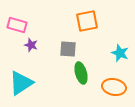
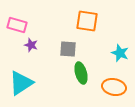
orange square: rotated 20 degrees clockwise
